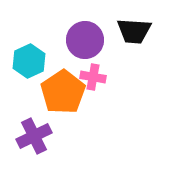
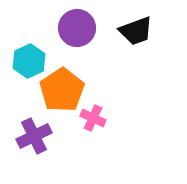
black trapezoid: moved 2 px right; rotated 24 degrees counterclockwise
purple circle: moved 8 px left, 12 px up
pink cross: moved 41 px down; rotated 15 degrees clockwise
orange pentagon: moved 1 px left, 2 px up
